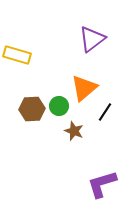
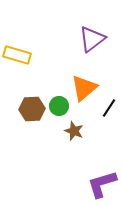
black line: moved 4 px right, 4 px up
